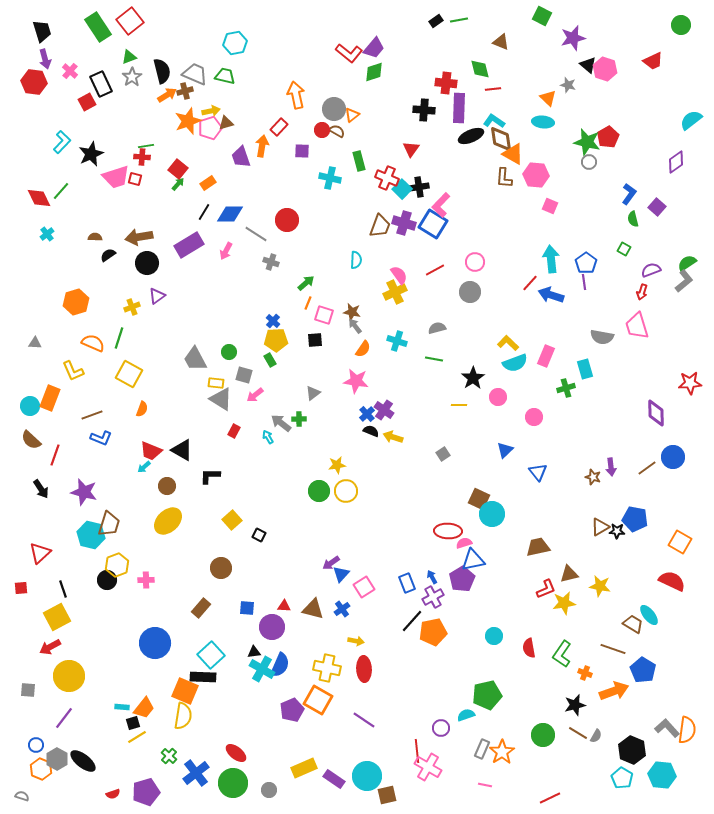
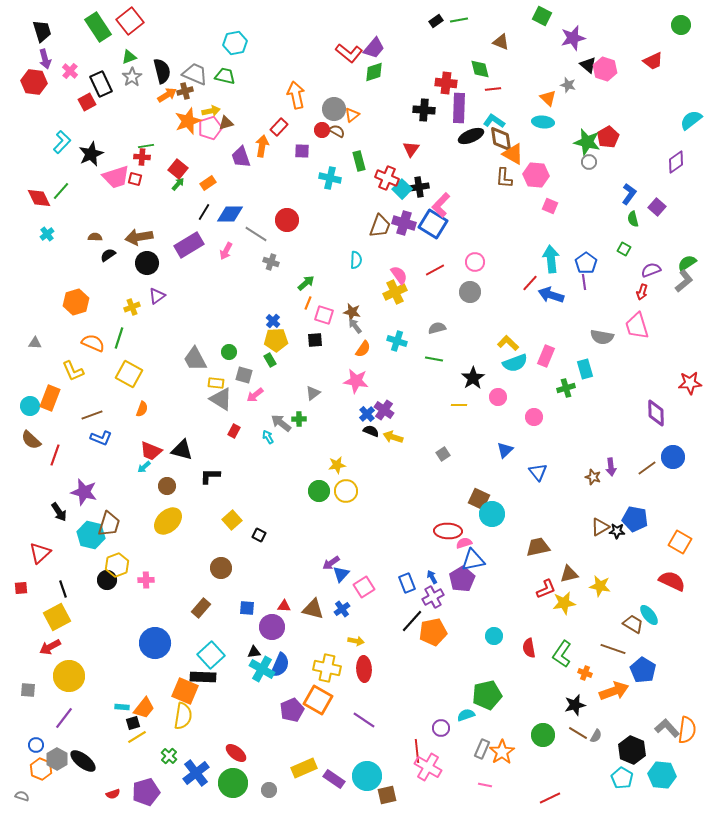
black triangle at (182, 450): rotated 15 degrees counterclockwise
black arrow at (41, 489): moved 18 px right, 23 px down
